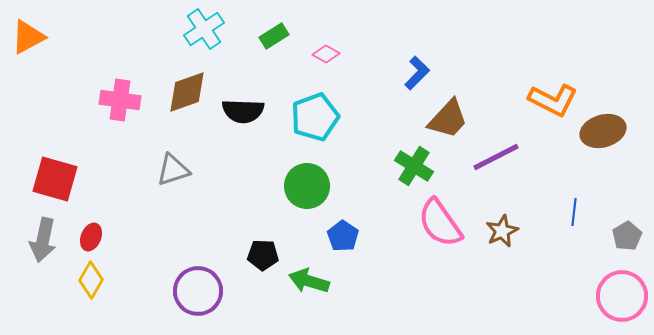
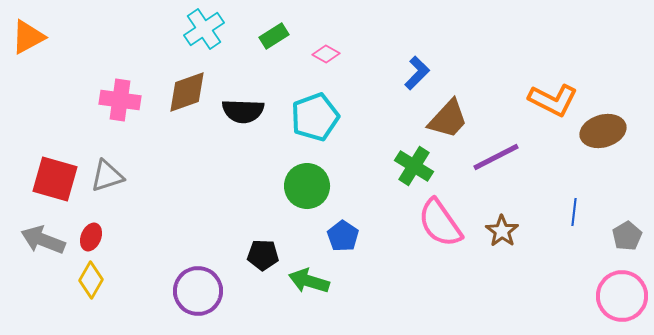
gray triangle: moved 66 px left, 6 px down
brown star: rotated 12 degrees counterclockwise
gray arrow: rotated 99 degrees clockwise
